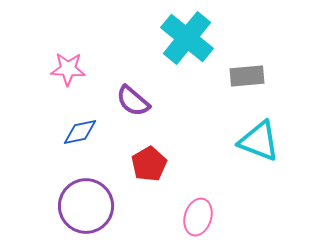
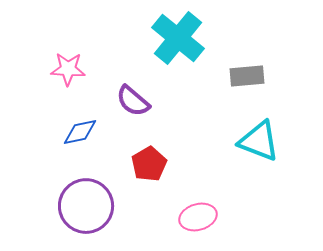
cyan cross: moved 9 px left
pink ellipse: rotated 57 degrees clockwise
